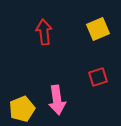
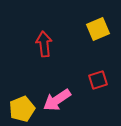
red arrow: moved 12 px down
red square: moved 3 px down
pink arrow: rotated 64 degrees clockwise
